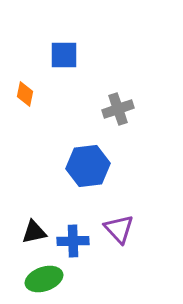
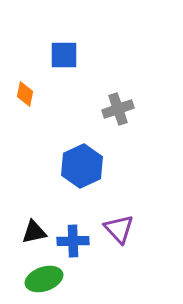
blue hexagon: moved 6 px left; rotated 18 degrees counterclockwise
